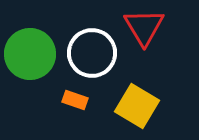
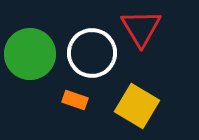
red triangle: moved 3 px left, 1 px down
